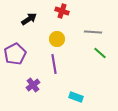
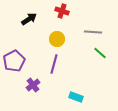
purple pentagon: moved 1 px left, 7 px down
purple line: rotated 24 degrees clockwise
